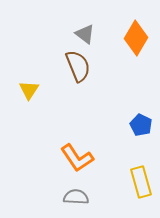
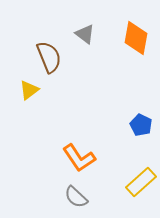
orange diamond: rotated 20 degrees counterclockwise
brown semicircle: moved 29 px left, 9 px up
yellow triangle: rotated 20 degrees clockwise
orange L-shape: moved 2 px right
yellow rectangle: rotated 64 degrees clockwise
gray semicircle: rotated 140 degrees counterclockwise
